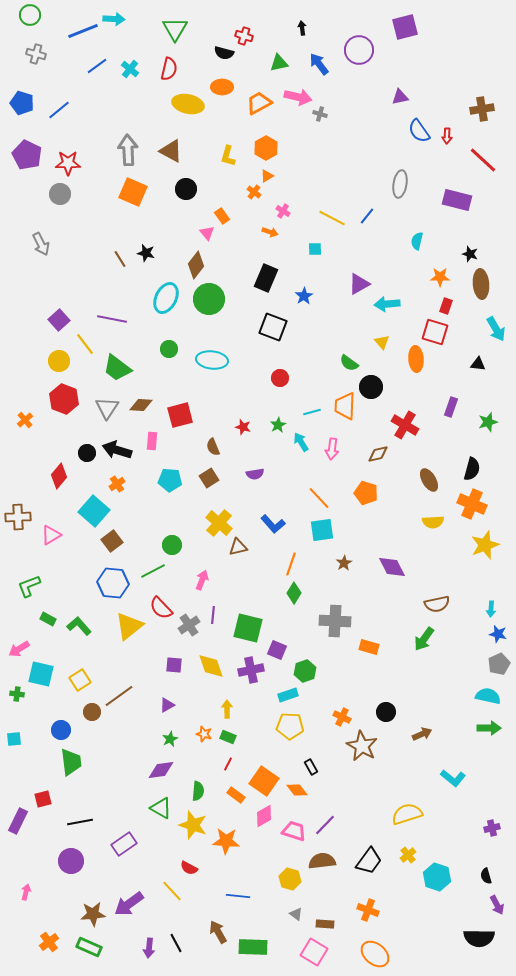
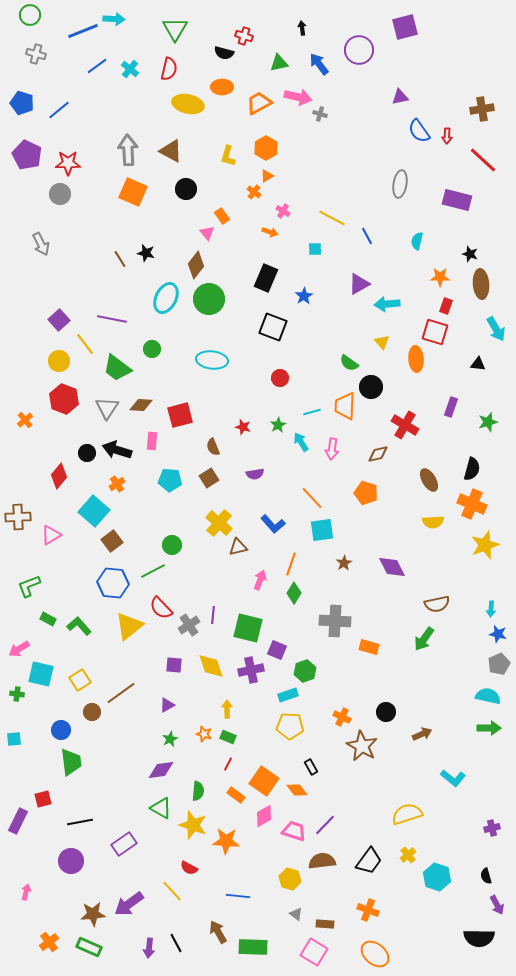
blue line at (367, 216): moved 20 px down; rotated 66 degrees counterclockwise
green circle at (169, 349): moved 17 px left
orange line at (319, 498): moved 7 px left
pink arrow at (202, 580): moved 58 px right
brown line at (119, 696): moved 2 px right, 3 px up
